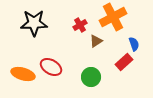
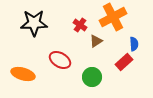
red cross: rotated 24 degrees counterclockwise
blue semicircle: rotated 16 degrees clockwise
red ellipse: moved 9 px right, 7 px up
green circle: moved 1 px right
